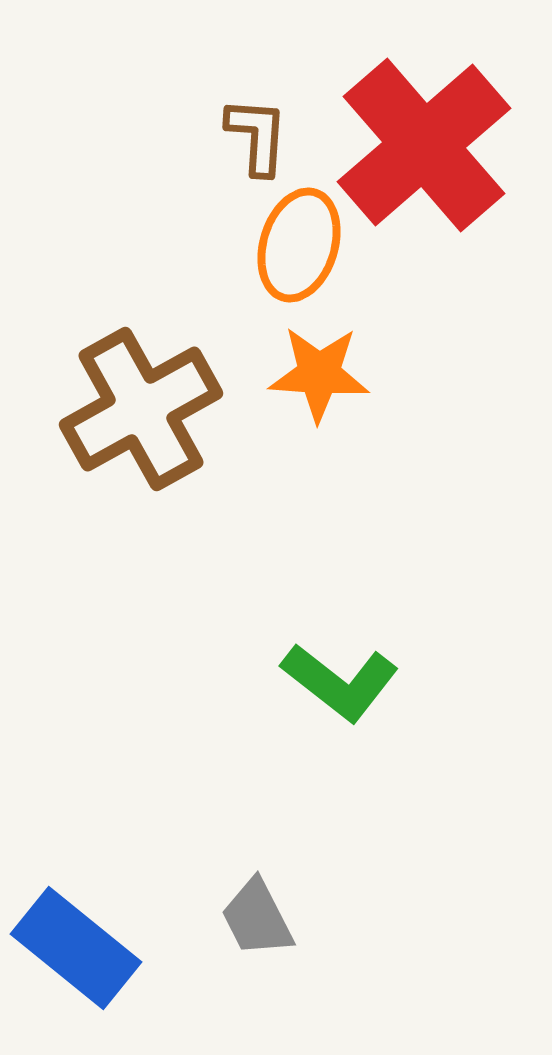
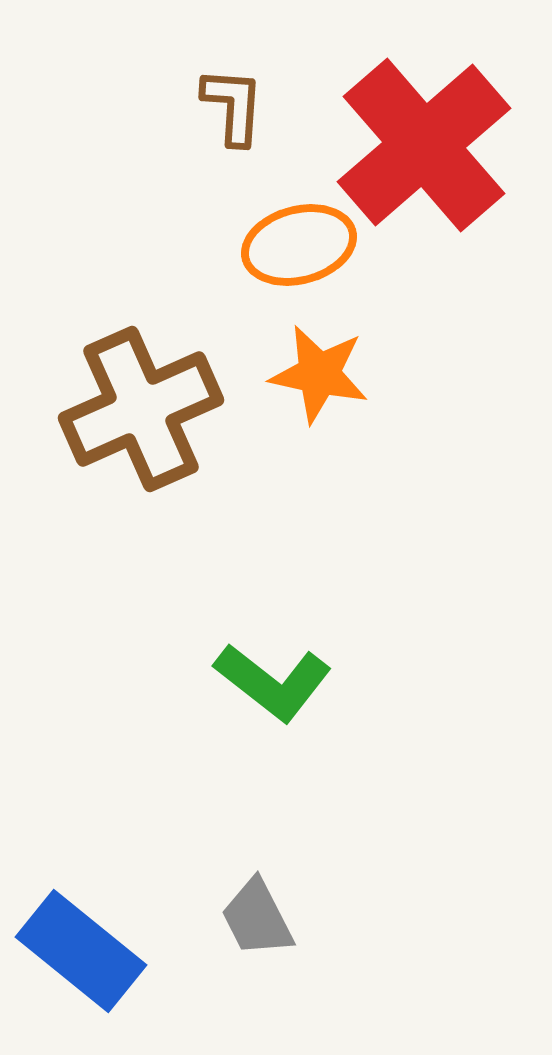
brown L-shape: moved 24 px left, 30 px up
orange ellipse: rotated 58 degrees clockwise
orange star: rotated 8 degrees clockwise
brown cross: rotated 5 degrees clockwise
green L-shape: moved 67 px left
blue rectangle: moved 5 px right, 3 px down
